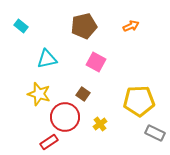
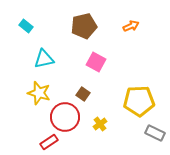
cyan rectangle: moved 5 px right
cyan triangle: moved 3 px left
yellow star: moved 1 px up
